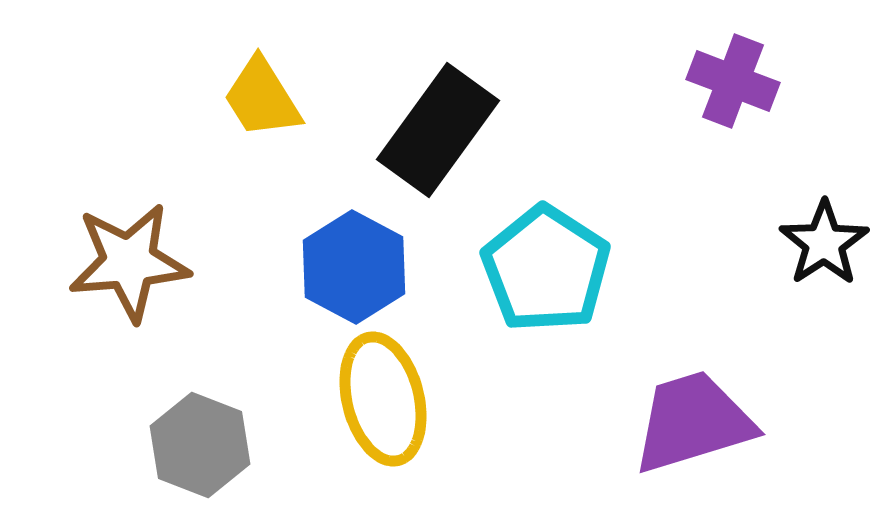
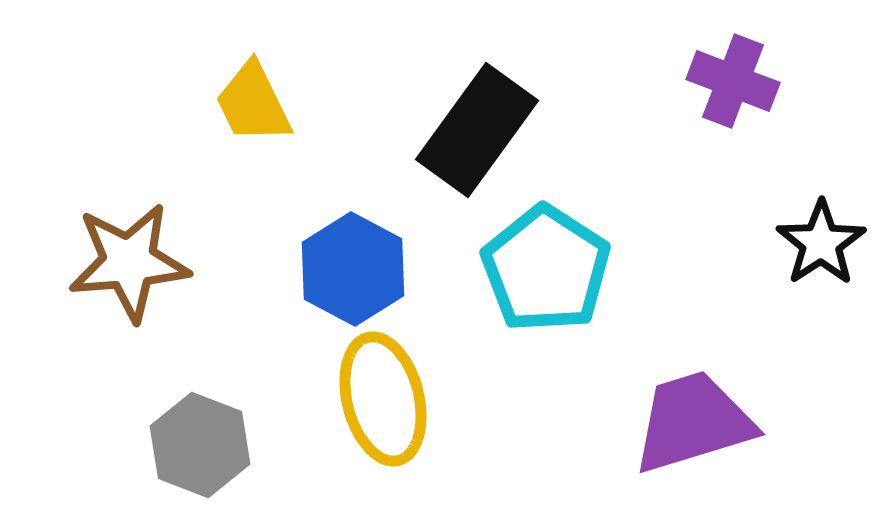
yellow trapezoid: moved 9 px left, 5 px down; rotated 6 degrees clockwise
black rectangle: moved 39 px right
black star: moved 3 px left
blue hexagon: moved 1 px left, 2 px down
